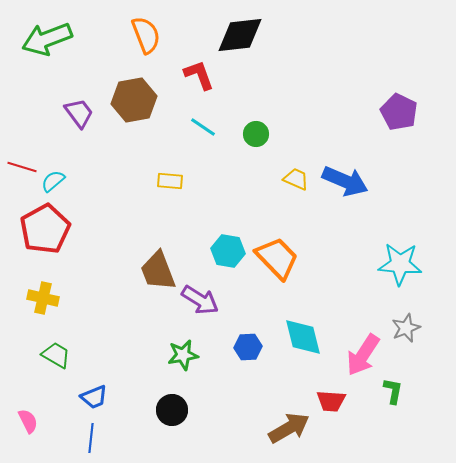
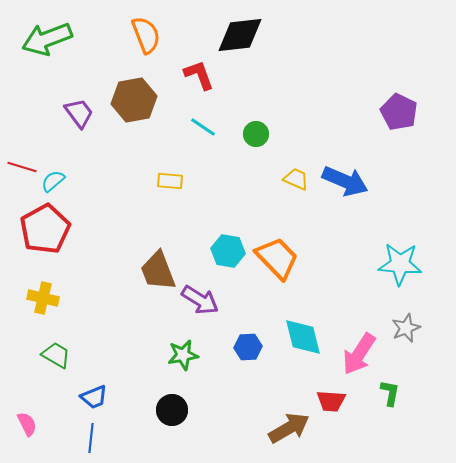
pink arrow: moved 4 px left, 1 px up
green L-shape: moved 3 px left, 2 px down
pink semicircle: moved 1 px left, 3 px down
